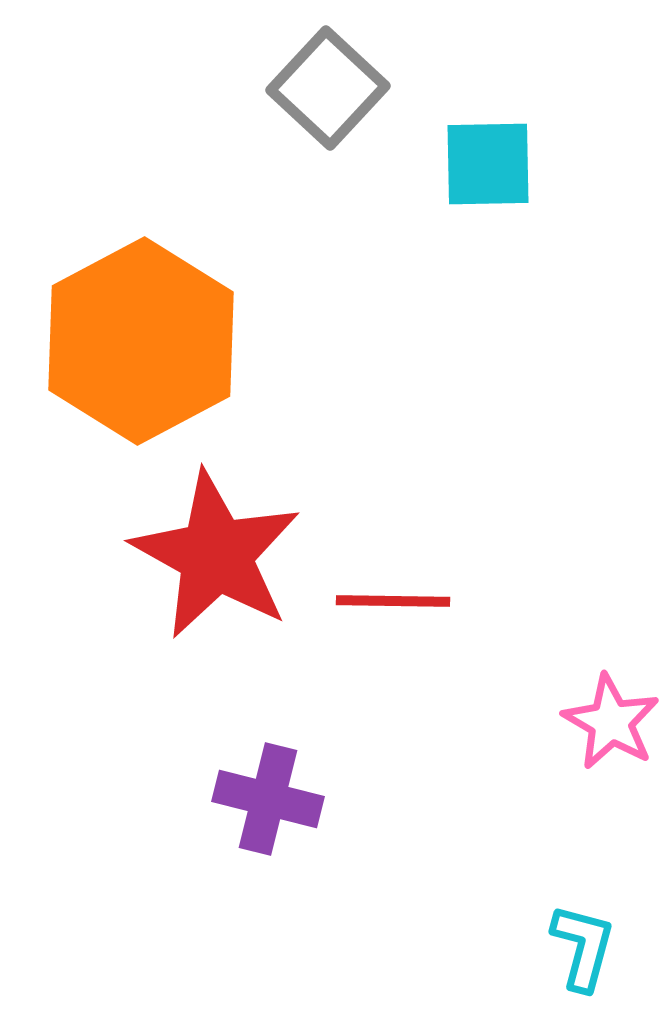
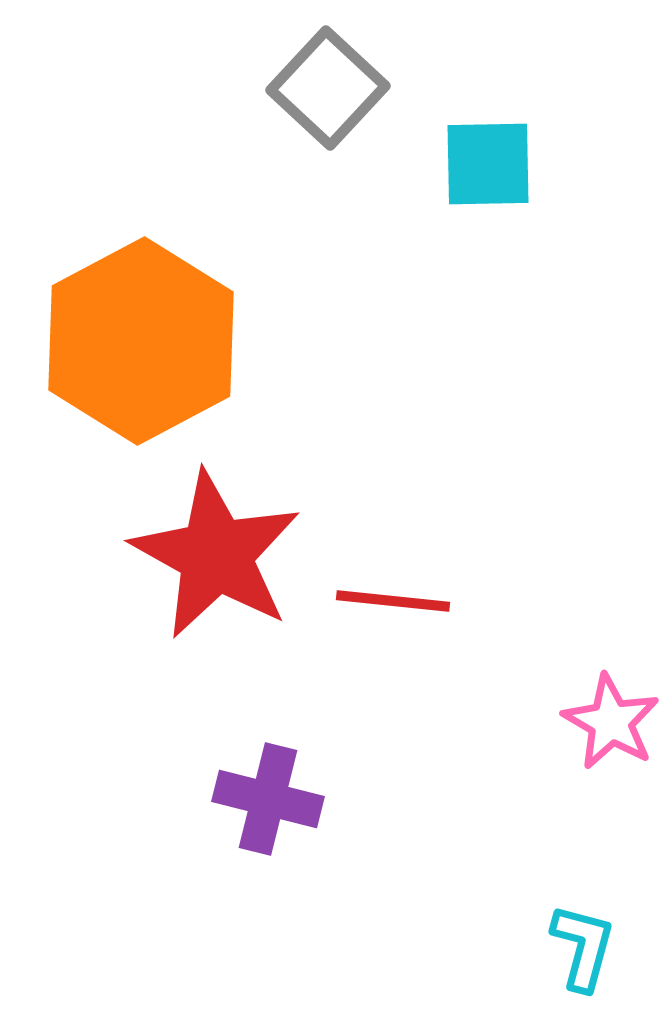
red line: rotated 5 degrees clockwise
